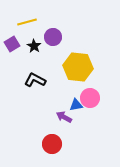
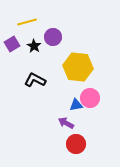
purple arrow: moved 2 px right, 6 px down
red circle: moved 24 px right
